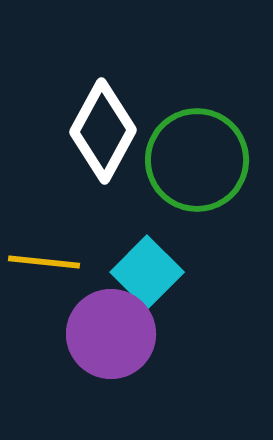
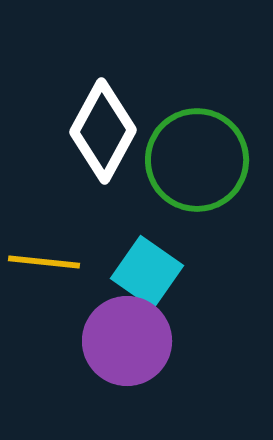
cyan square: rotated 10 degrees counterclockwise
purple circle: moved 16 px right, 7 px down
